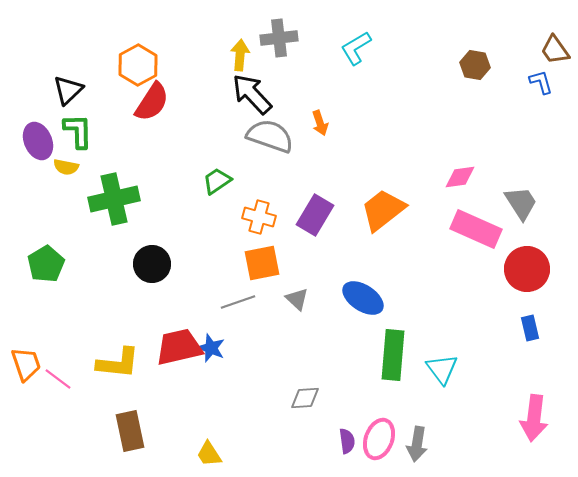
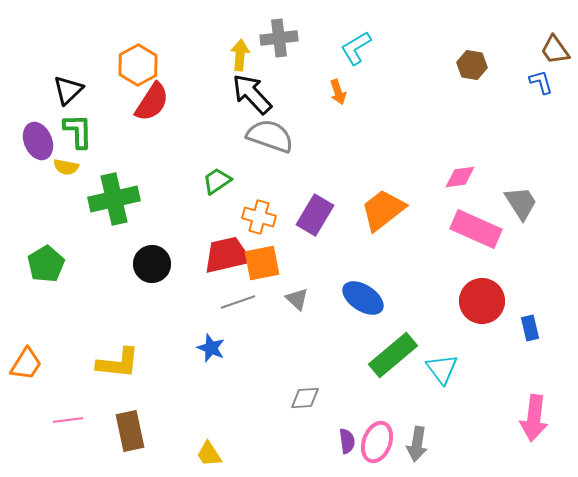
brown hexagon at (475, 65): moved 3 px left
orange arrow at (320, 123): moved 18 px right, 31 px up
red circle at (527, 269): moved 45 px left, 32 px down
red trapezoid at (179, 347): moved 48 px right, 92 px up
green rectangle at (393, 355): rotated 45 degrees clockwise
orange trapezoid at (26, 364): rotated 51 degrees clockwise
pink line at (58, 379): moved 10 px right, 41 px down; rotated 44 degrees counterclockwise
pink ellipse at (379, 439): moved 2 px left, 3 px down
